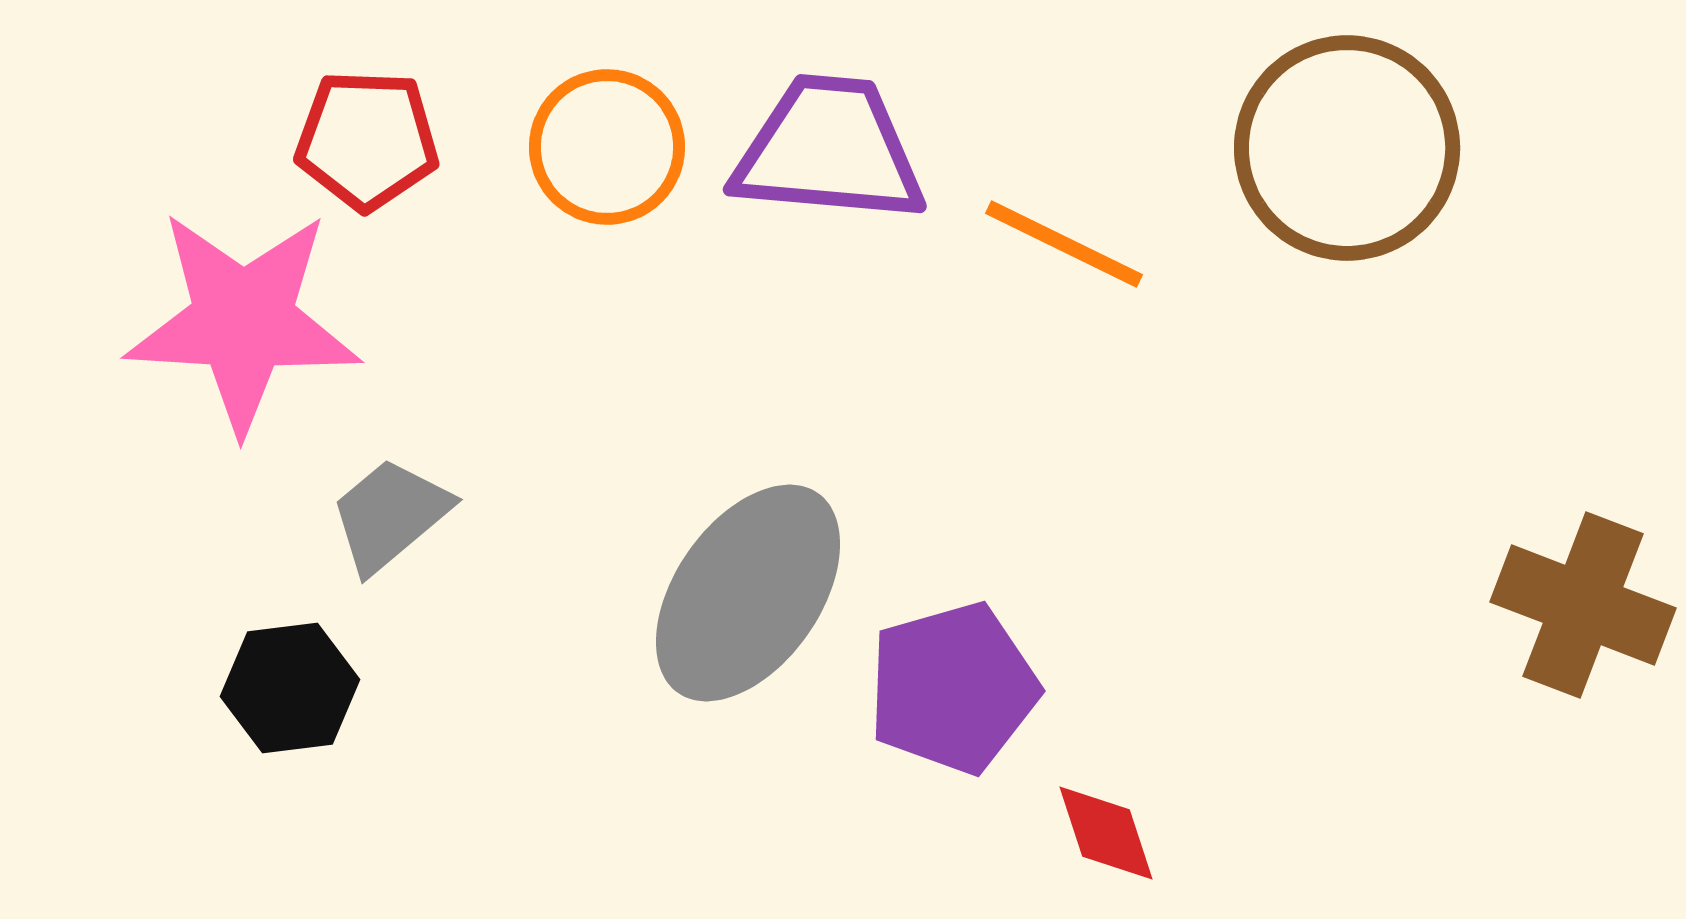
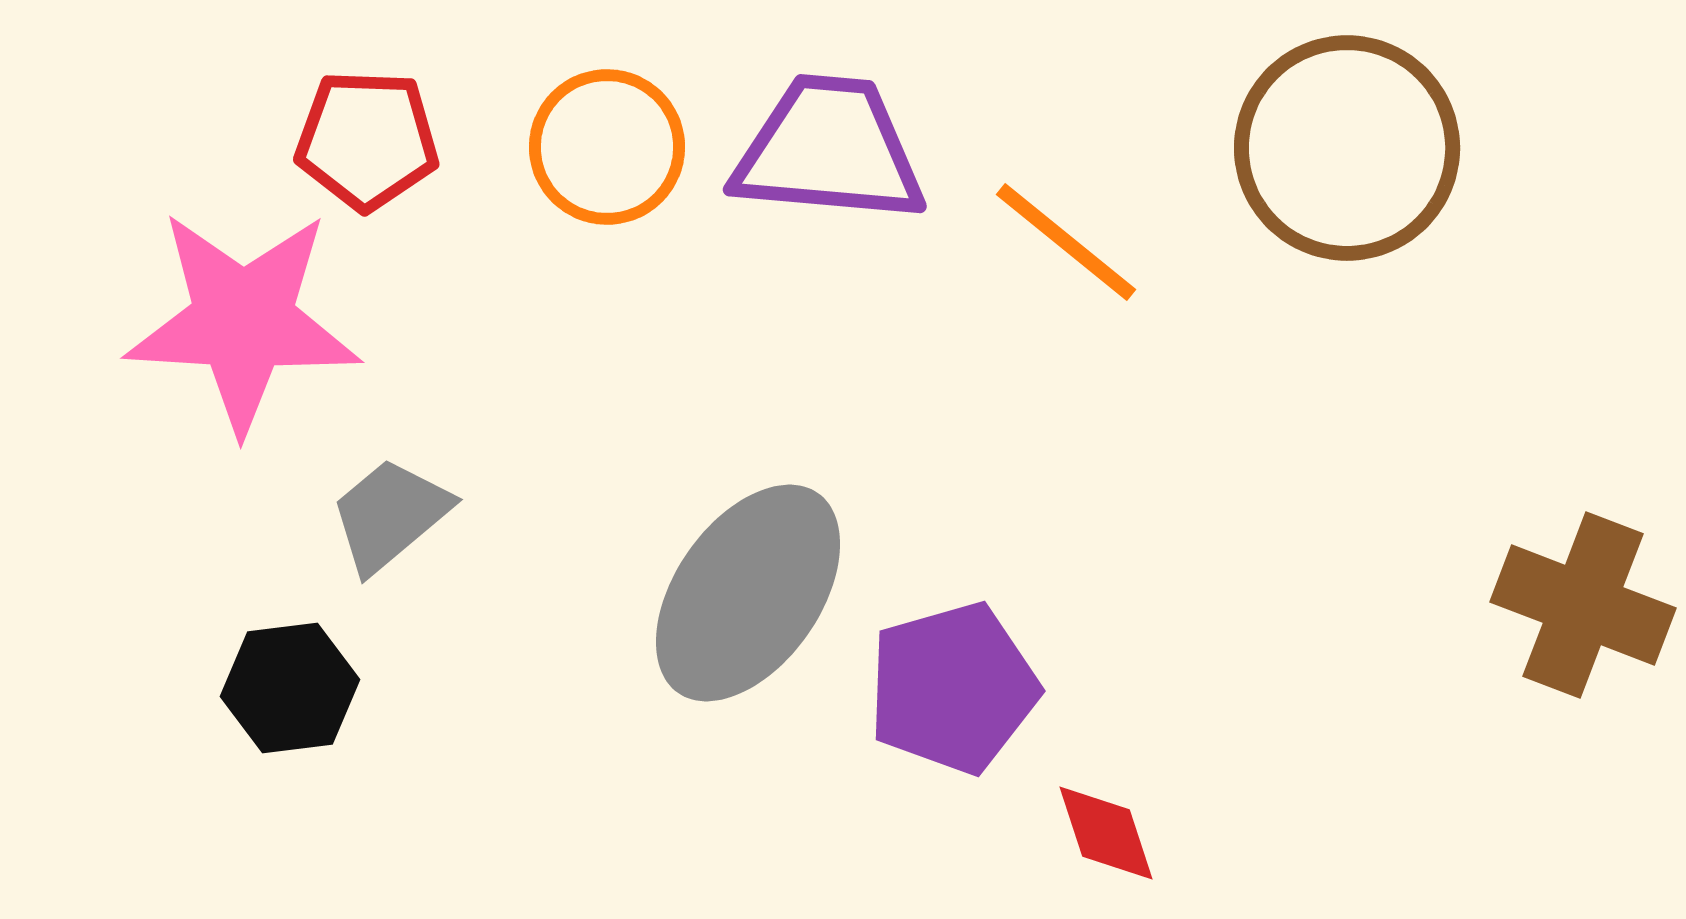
orange line: moved 2 px right, 2 px up; rotated 13 degrees clockwise
